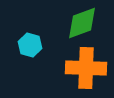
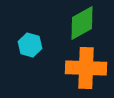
green diamond: rotated 9 degrees counterclockwise
